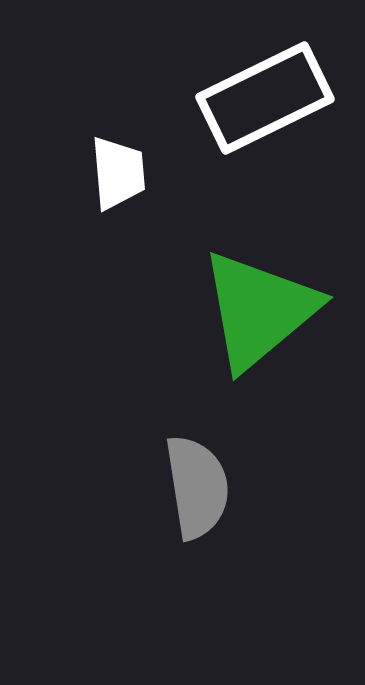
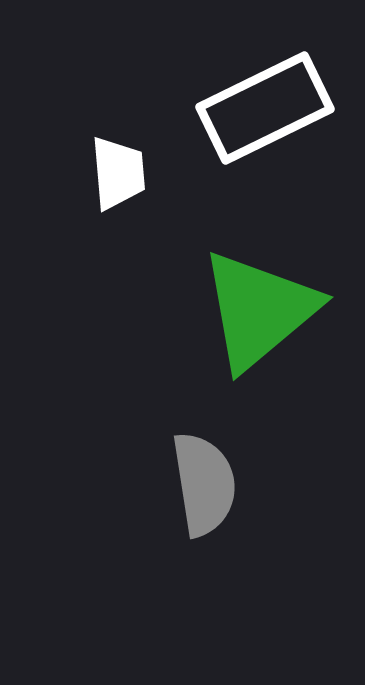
white rectangle: moved 10 px down
gray semicircle: moved 7 px right, 3 px up
